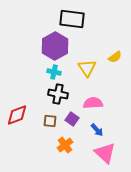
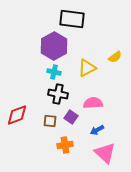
purple hexagon: moved 1 px left
yellow triangle: rotated 36 degrees clockwise
purple square: moved 1 px left, 2 px up
blue arrow: rotated 104 degrees clockwise
orange cross: rotated 28 degrees clockwise
